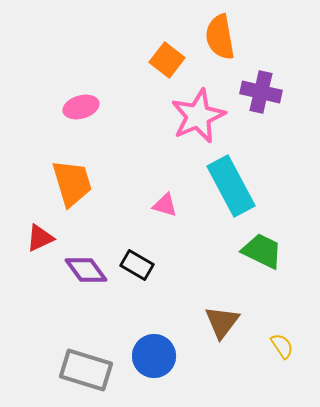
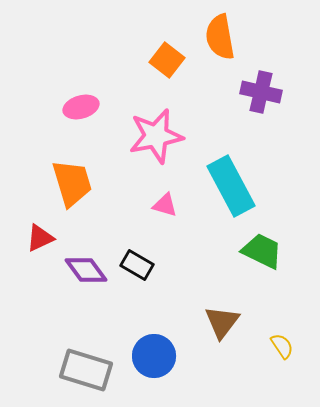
pink star: moved 42 px left, 20 px down; rotated 12 degrees clockwise
